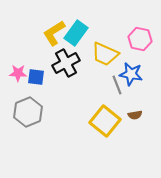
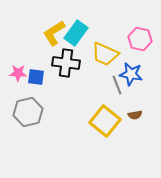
black cross: rotated 36 degrees clockwise
gray hexagon: rotated 8 degrees clockwise
